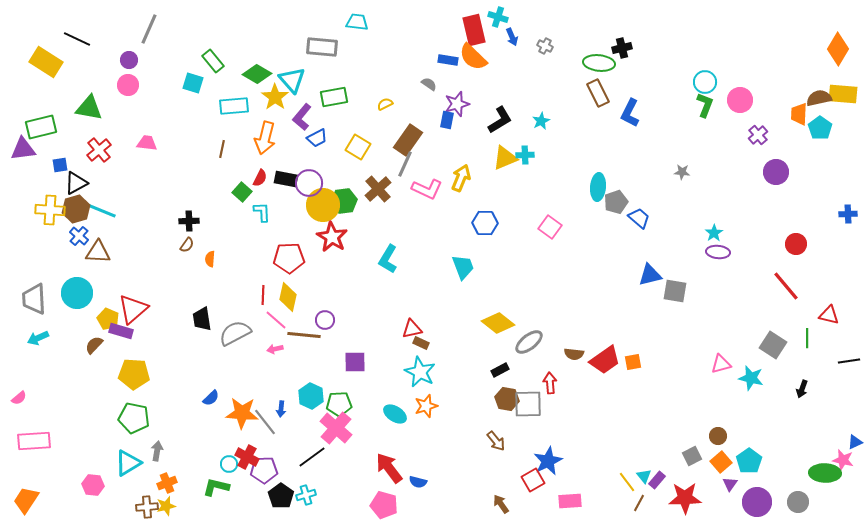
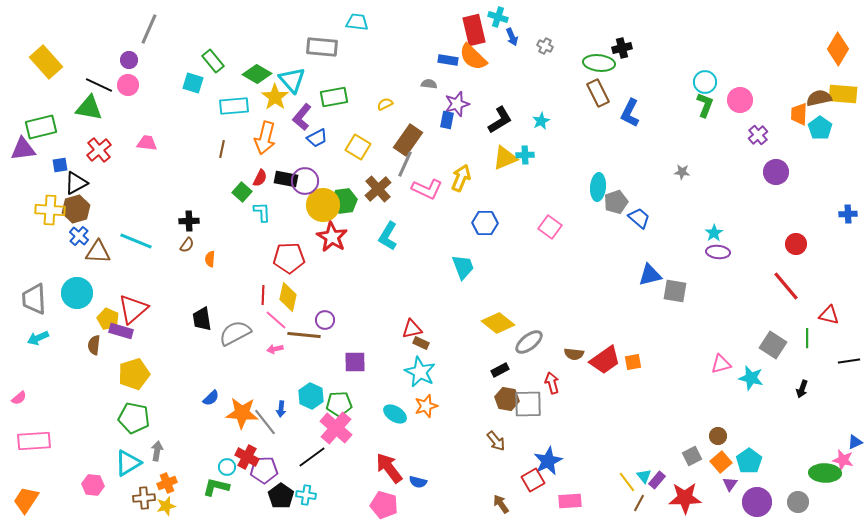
black line at (77, 39): moved 22 px right, 46 px down
yellow rectangle at (46, 62): rotated 16 degrees clockwise
gray semicircle at (429, 84): rotated 28 degrees counterclockwise
purple circle at (309, 183): moved 4 px left, 2 px up
cyan line at (100, 210): moved 36 px right, 31 px down
cyan L-shape at (388, 259): moved 23 px up
brown semicircle at (94, 345): rotated 36 degrees counterclockwise
yellow pentagon at (134, 374): rotated 20 degrees counterclockwise
red arrow at (550, 383): moved 2 px right; rotated 10 degrees counterclockwise
cyan circle at (229, 464): moved 2 px left, 3 px down
cyan cross at (306, 495): rotated 24 degrees clockwise
brown cross at (147, 507): moved 3 px left, 9 px up
